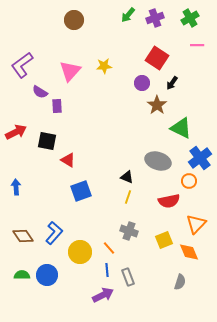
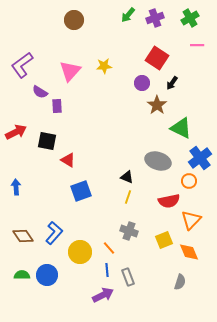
orange triangle: moved 5 px left, 4 px up
